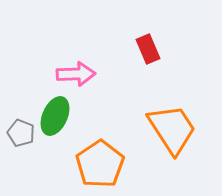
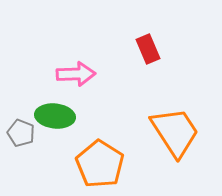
green ellipse: rotated 72 degrees clockwise
orange trapezoid: moved 3 px right, 3 px down
orange pentagon: rotated 6 degrees counterclockwise
